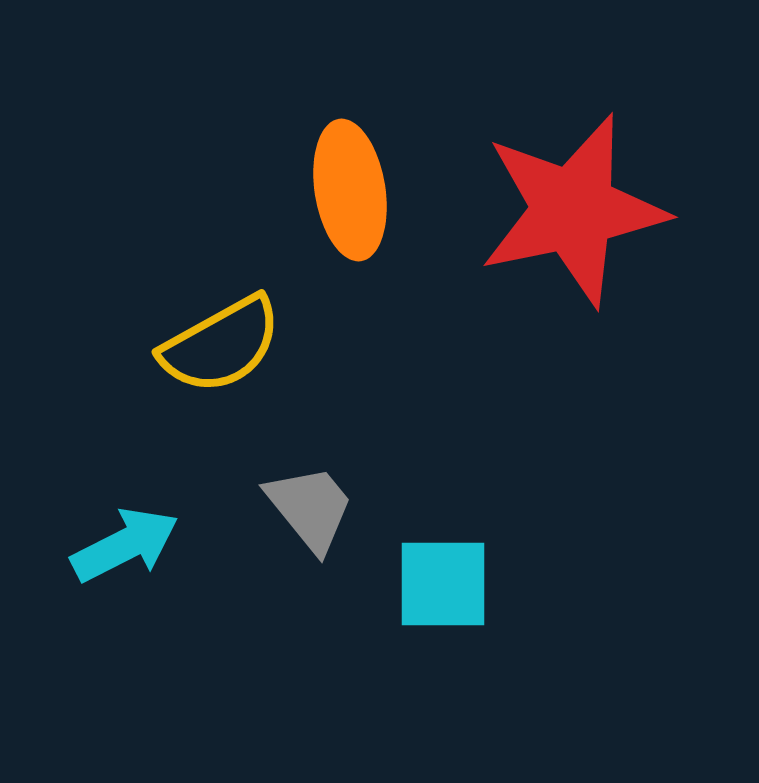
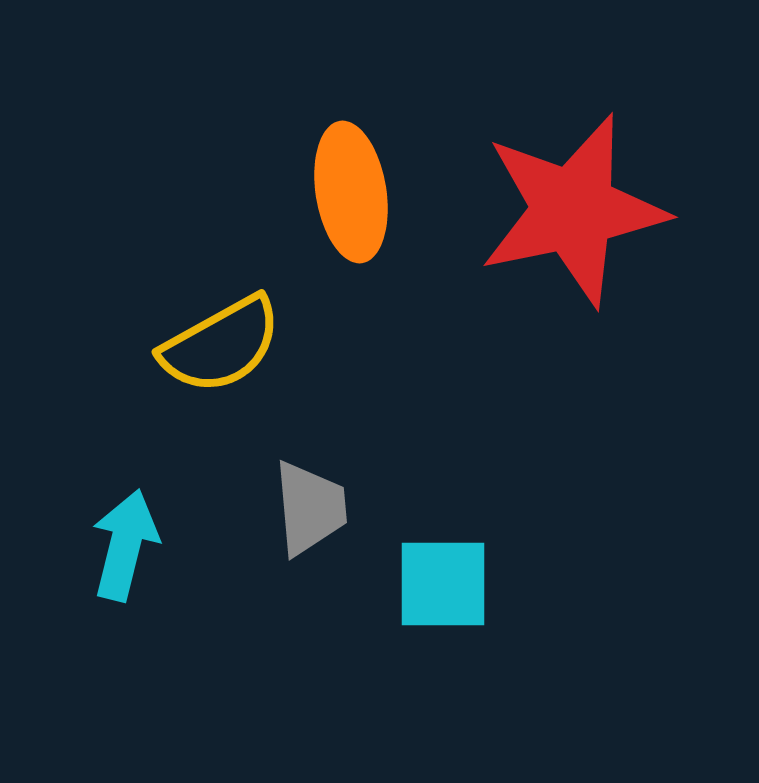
orange ellipse: moved 1 px right, 2 px down
gray trapezoid: rotated 34 degrees clockwise
cyan arrow: rotated 49 degrees counterclockwise
